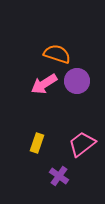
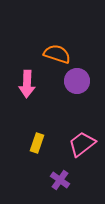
pink arrow: moved 17 px left; rotated 56 degrees counterclockwise
purple cross: moved 1 px right, 4 px down
